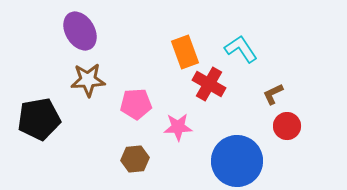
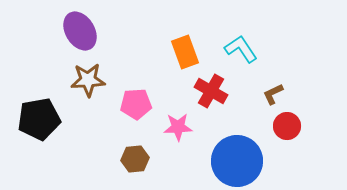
red cross: moved 2 px right, 7 px down
